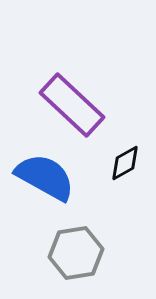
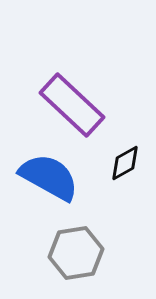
blue semicircle: moved 4 px right
